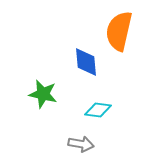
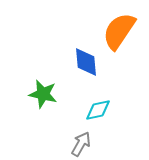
orange semicircle: rotated 21 degrees clockwise
cyan diamond: rotated 20 degrees counterclockwise
gray arrow: rotated 70 degrees counterclockwise
